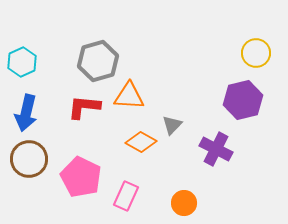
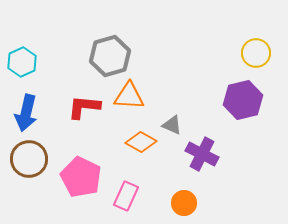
gray hexagon: moved 12 px right, 5 px up
gray triangle: rotated 50 degrees counterclockwise
purple cross: moved 14 px left, 5 px down
